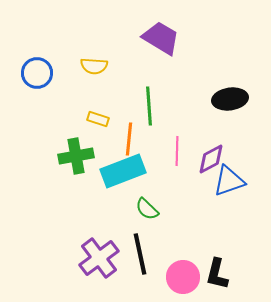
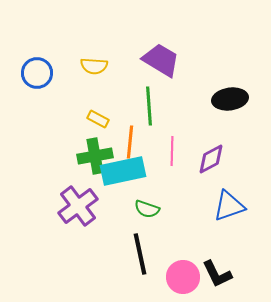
purple trapezoid: moved 22 px down
yellow rectangle: rotated 10 degrees clockwise
orange line: moved 1 px right, 3 px down
pink line: moved 5 px left
green cross: moved 19 px right
cyan rectangle: rotated 9 degrees clockwise
blue triangle: moved 25 px down
green semicircle: rotated 25 degrees counterclockwise
purple cross: moved 21 px left, 52 px up
black L-shape: rotated 40 degrees counterclockwise
